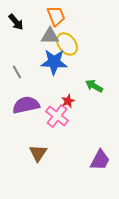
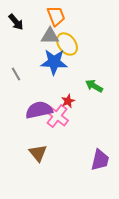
gray line: moved 1 px left, 2 px down
purple semicircle: moved 13 px right, 5 px down
brown triangle: rotated 12 degrees counterclockwise
purple trapezoid: rotated 15 degrees counterclockwise
